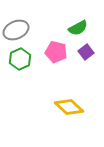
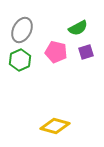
gray ellipse: moved 6 px right; rotated 40 degrees counterclockwise
purple square: rotated 21 degrees clockwise
green hexagon: moved 1 px down
yellow diamond: moved 14 px left, 19 px down; rotated 28 degrees counterclockwise
